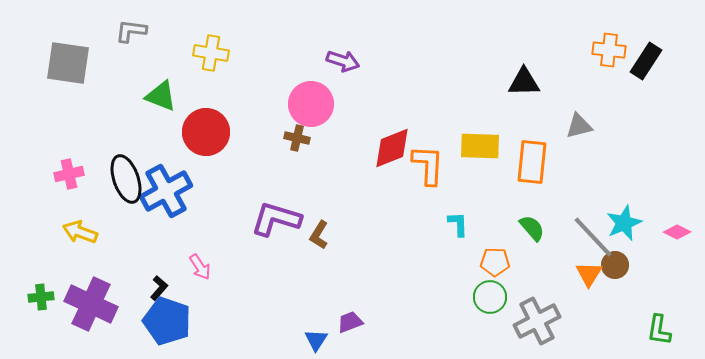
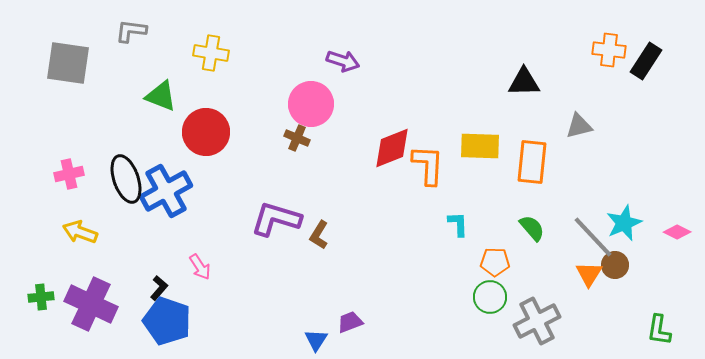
brown cross: rotated 10 degrees clockwise
